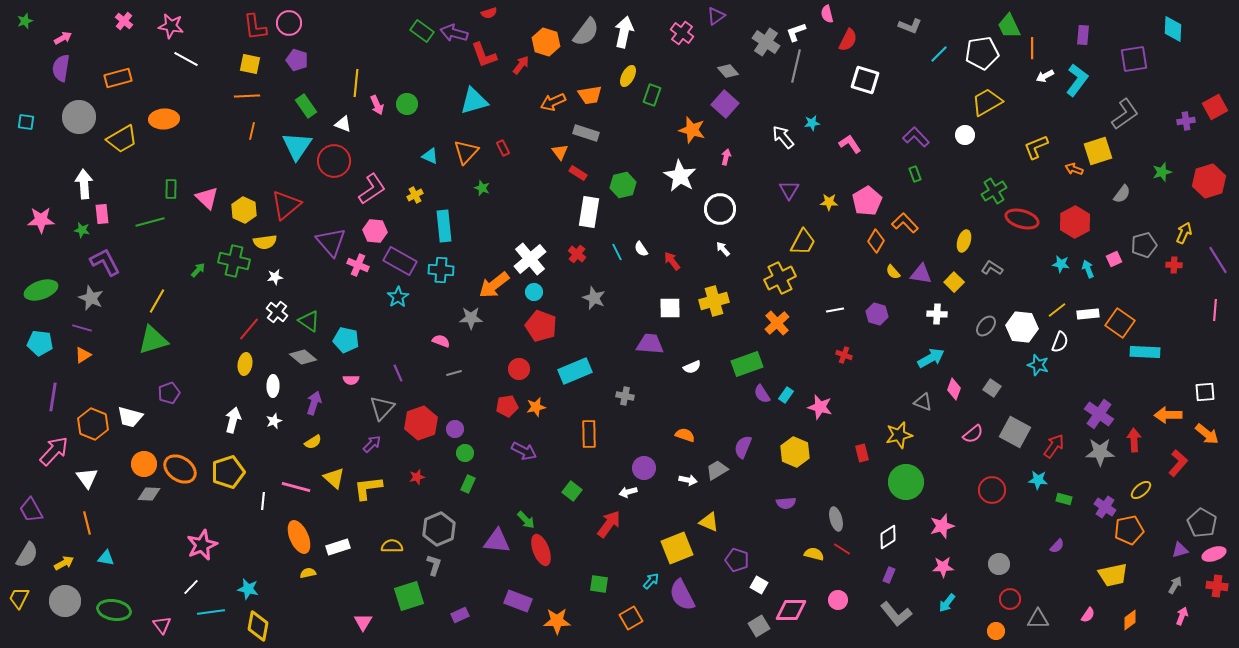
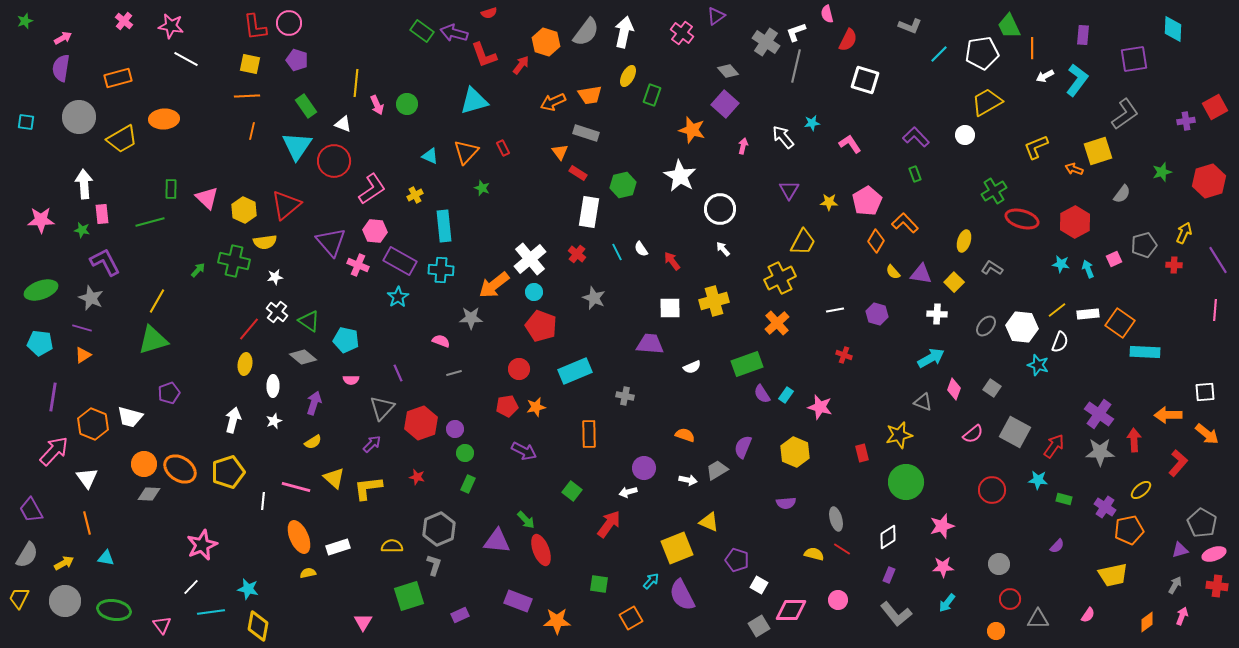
pink arrow at (726, 157): moved 17 px right, 11 px up
red star at (417, 477): rotated 28 degrees clockwise
orange diamond at (1130, 620): moved 17 px right, 2 px down
